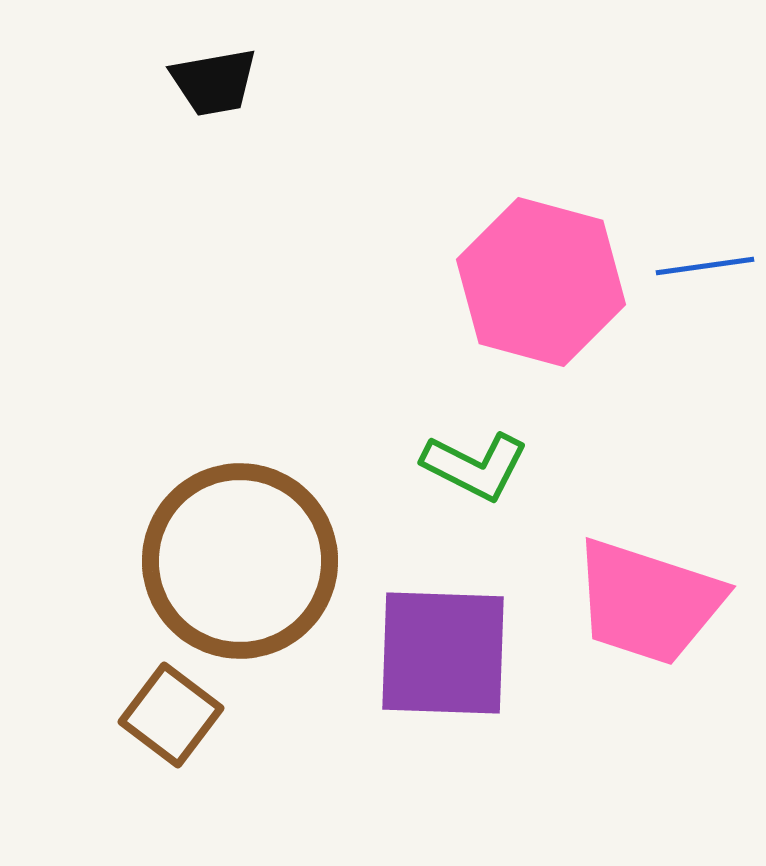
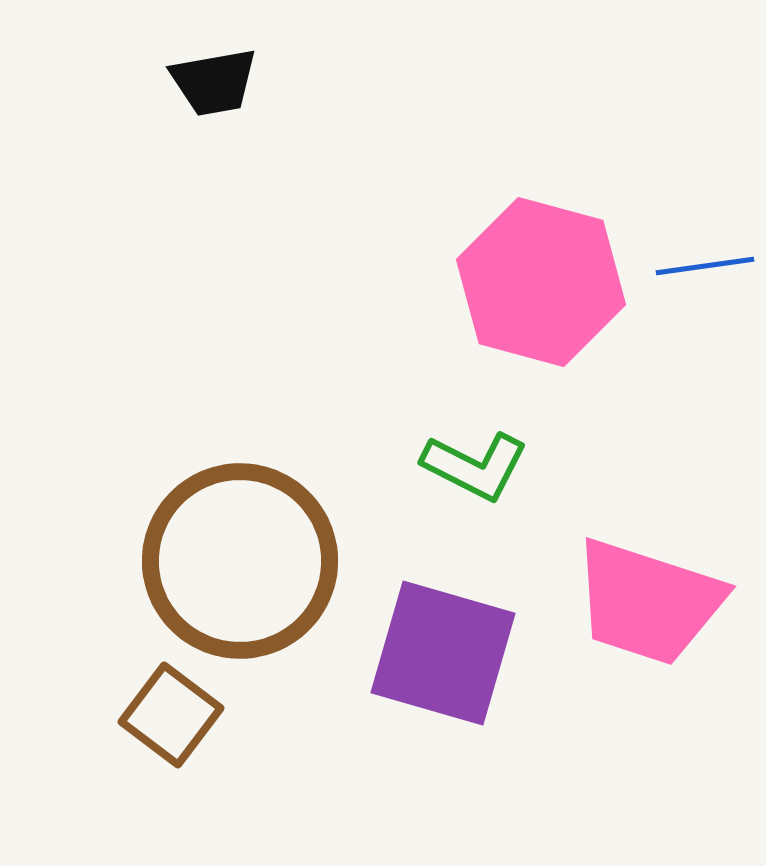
purple square: rotated 14 degrees clockwise
